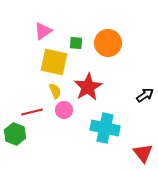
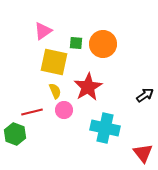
orange circle: moved 5 px left, 1 px down
